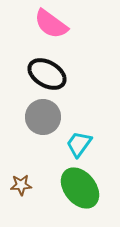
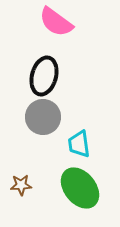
pink semicircle: moved 5 px right, 2 px up
black ellipse: moved 3 px left, 2 px down; rotated 75 degrees clockwise
cyan trapezoid: rotated 44 degrees counterclockwise
